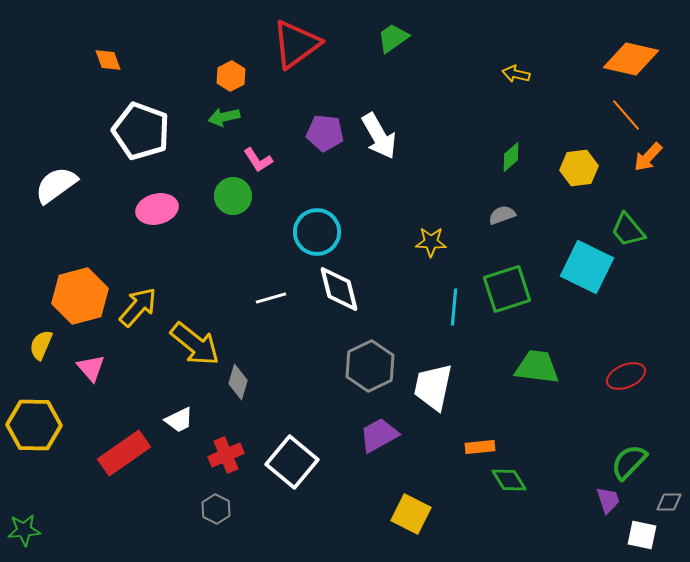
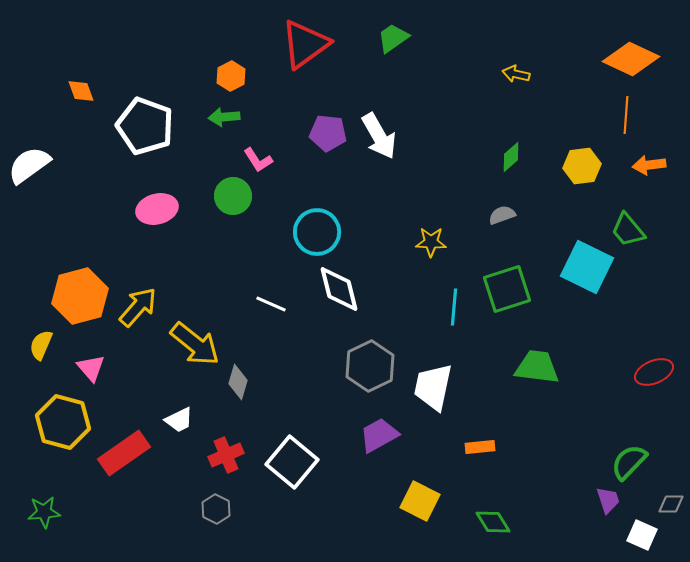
red triangle at (296, 44): moved 9 px right
orange diamond at (631, 59): rotated 12 degrees clockwise
orange diamond at (108, 60): moved 27 px left, 31 px down
orange line at (626, 115): rotated 45 degrees clockwise
green arrow at (224, 117): rotated 8 degrees clockwise
white pentagon at (141, 131): moved 4 px right, 5 px up
purple pentagon at (325, 133): moved 3 px right
orange arrow at (648, 157): moved 1 px right, 8 px down; rotated 40 degrees clockwise
yellow hexagon at (579, 168): moved 3 px right, 2 px up
white semicircle at (56, 185): moved 27 px left, 20 px up
white line at (271, 298): moved 6 px down; rotated 40 degrees clockwise
red ellipse at (626, 376): moved 28 px right, 4 px up
yellow hexagon at (34, 425): moved 29 px right, 3 px up; rotated 14 degrees clockwise
green diamond at (509, 480): moved 16 px left, 42 px down
gray diamond at (669, 502): moved 2 px right, 2 px down
yellow square at (411, 514): moved 9 px right, 13 px up
green star at (24, 530): moved 20 px right, 18 px up
white square at (642, 535): rotated 12 degrees clockwise
